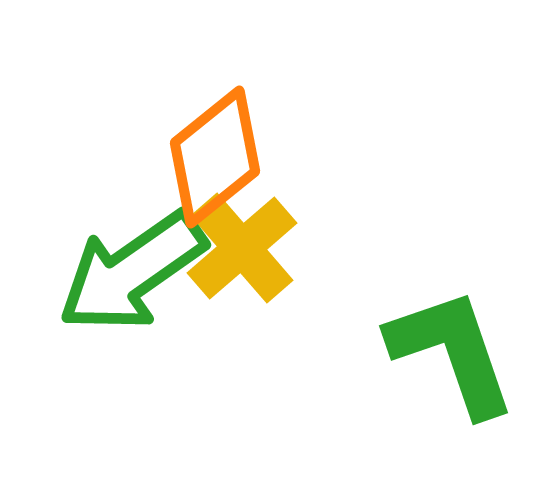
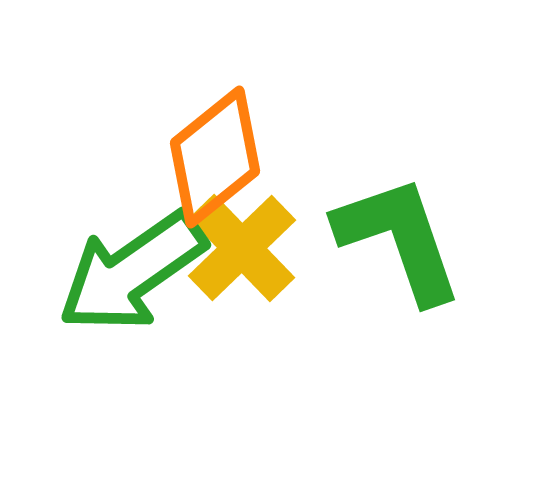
yellow cross: rotated 3 degrees counterclockwise
green L-shape: moved 53 px left, 113 px up
